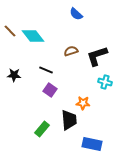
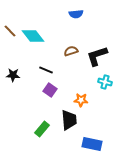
blue semicircle: rotated 48 degrees counterclockwise
black star: moved 1 px left
orange star: moved 2 px left, 3 px up
